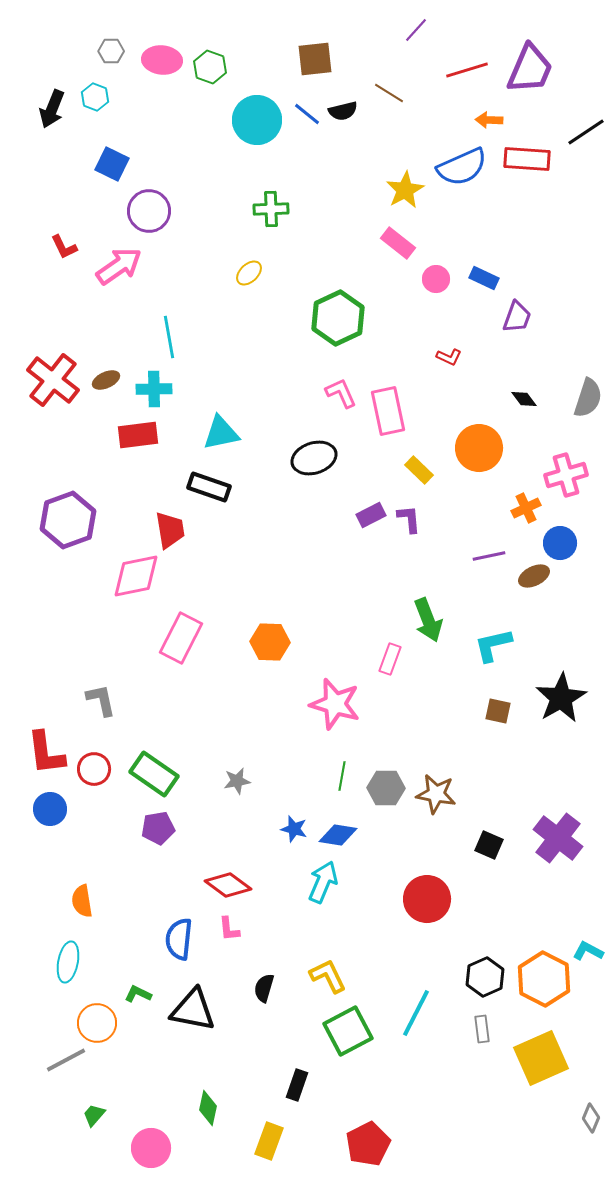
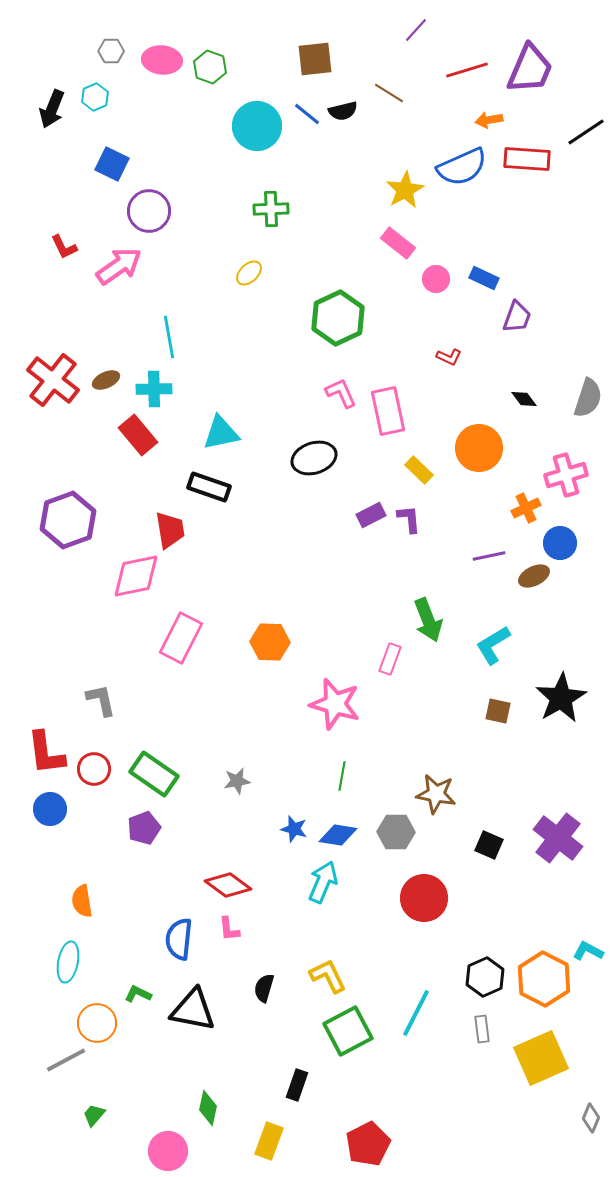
cyan hexagon at (95, 97): rotated 16 degrees clockwise
cyan circle at (257, 120): moved 6 px down
orange arrow at (489, 120): rotated 12 degrees counterclockwise
red rectangle at (138, 435): rotated 57 degrees clockwise
cyan L-shape at (493, 645): rotated 18 degrees counterclockwise
gray hexagon at (386, 788): moved 10 px right, 44 px down
purple pentagon at (158, 828): moved 14 px left; rotated 12 degrees counterclockwise
red circle at (427, 899): moved 3 px left, 1 px up
pink circle at (151, 1148): moved 17 px right, 3 px down
